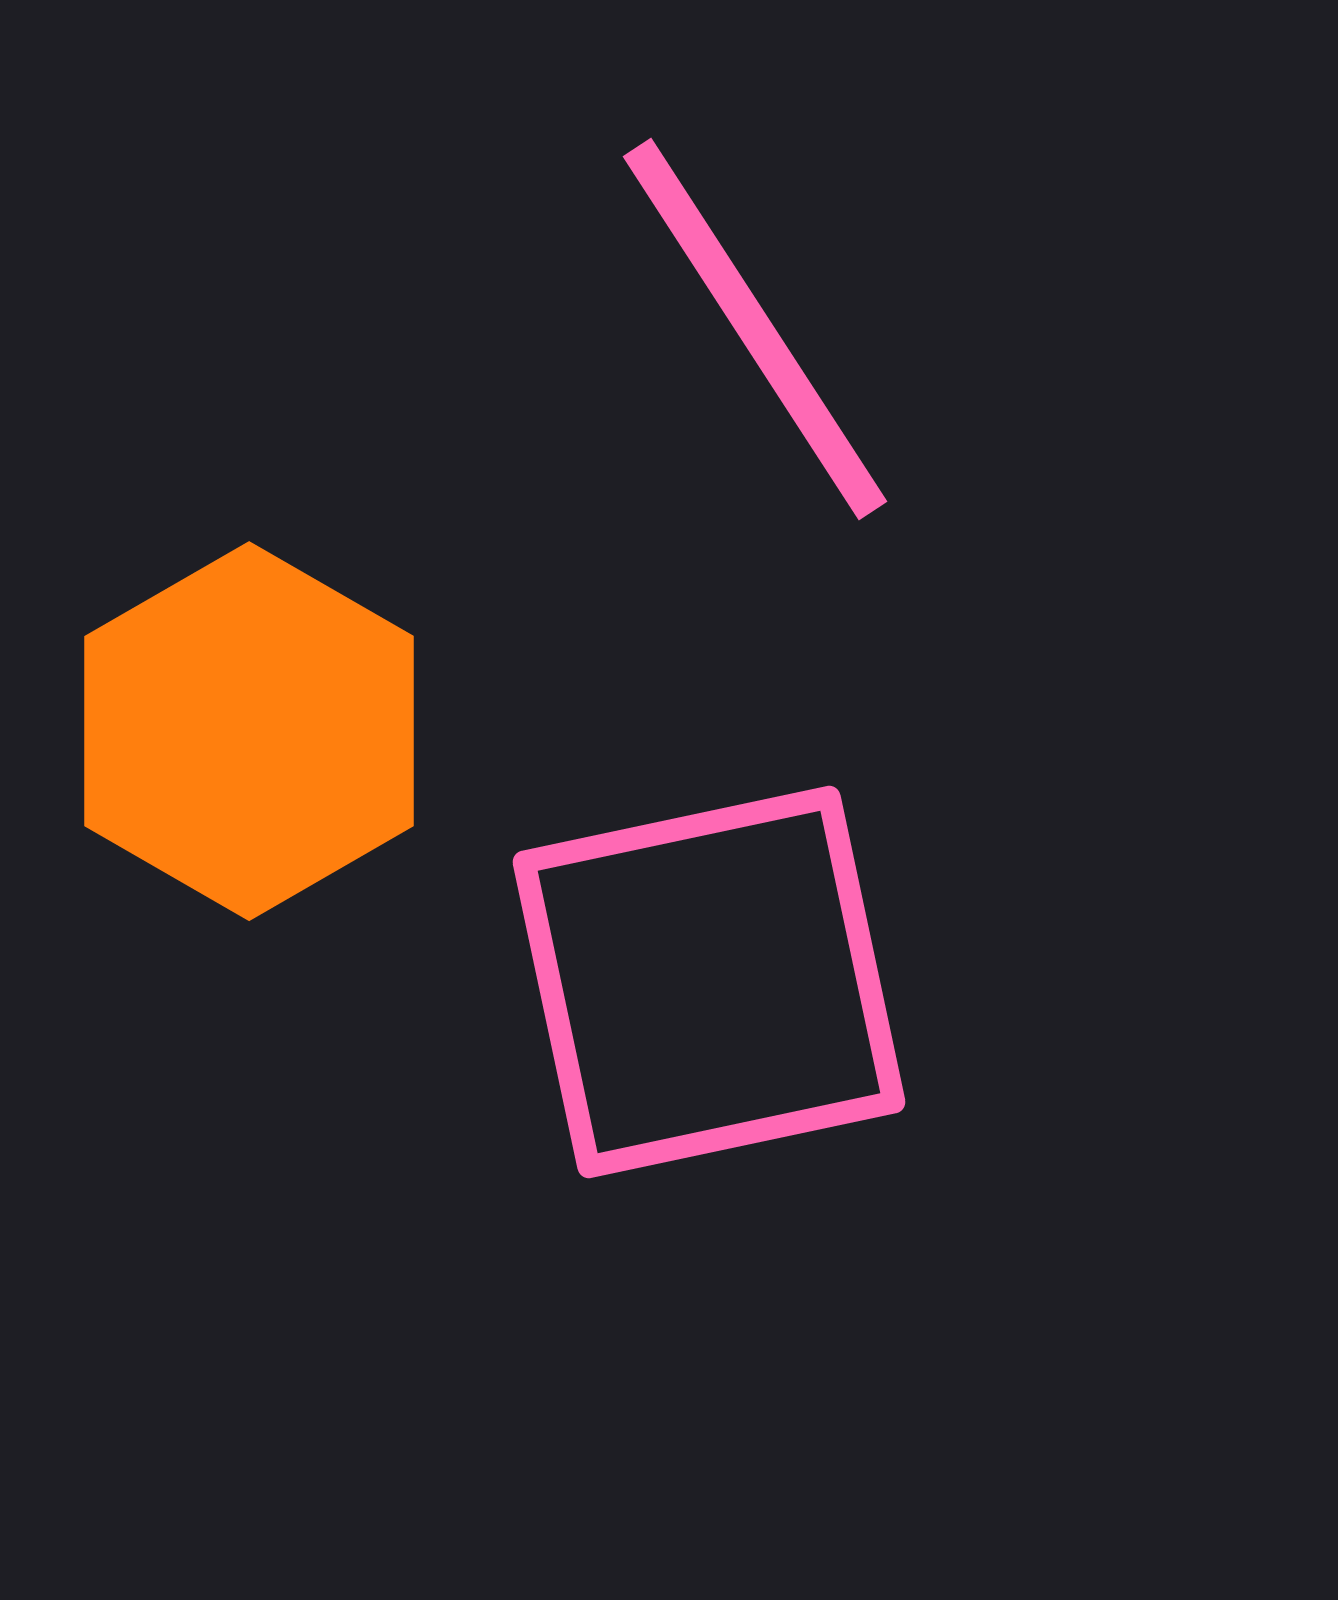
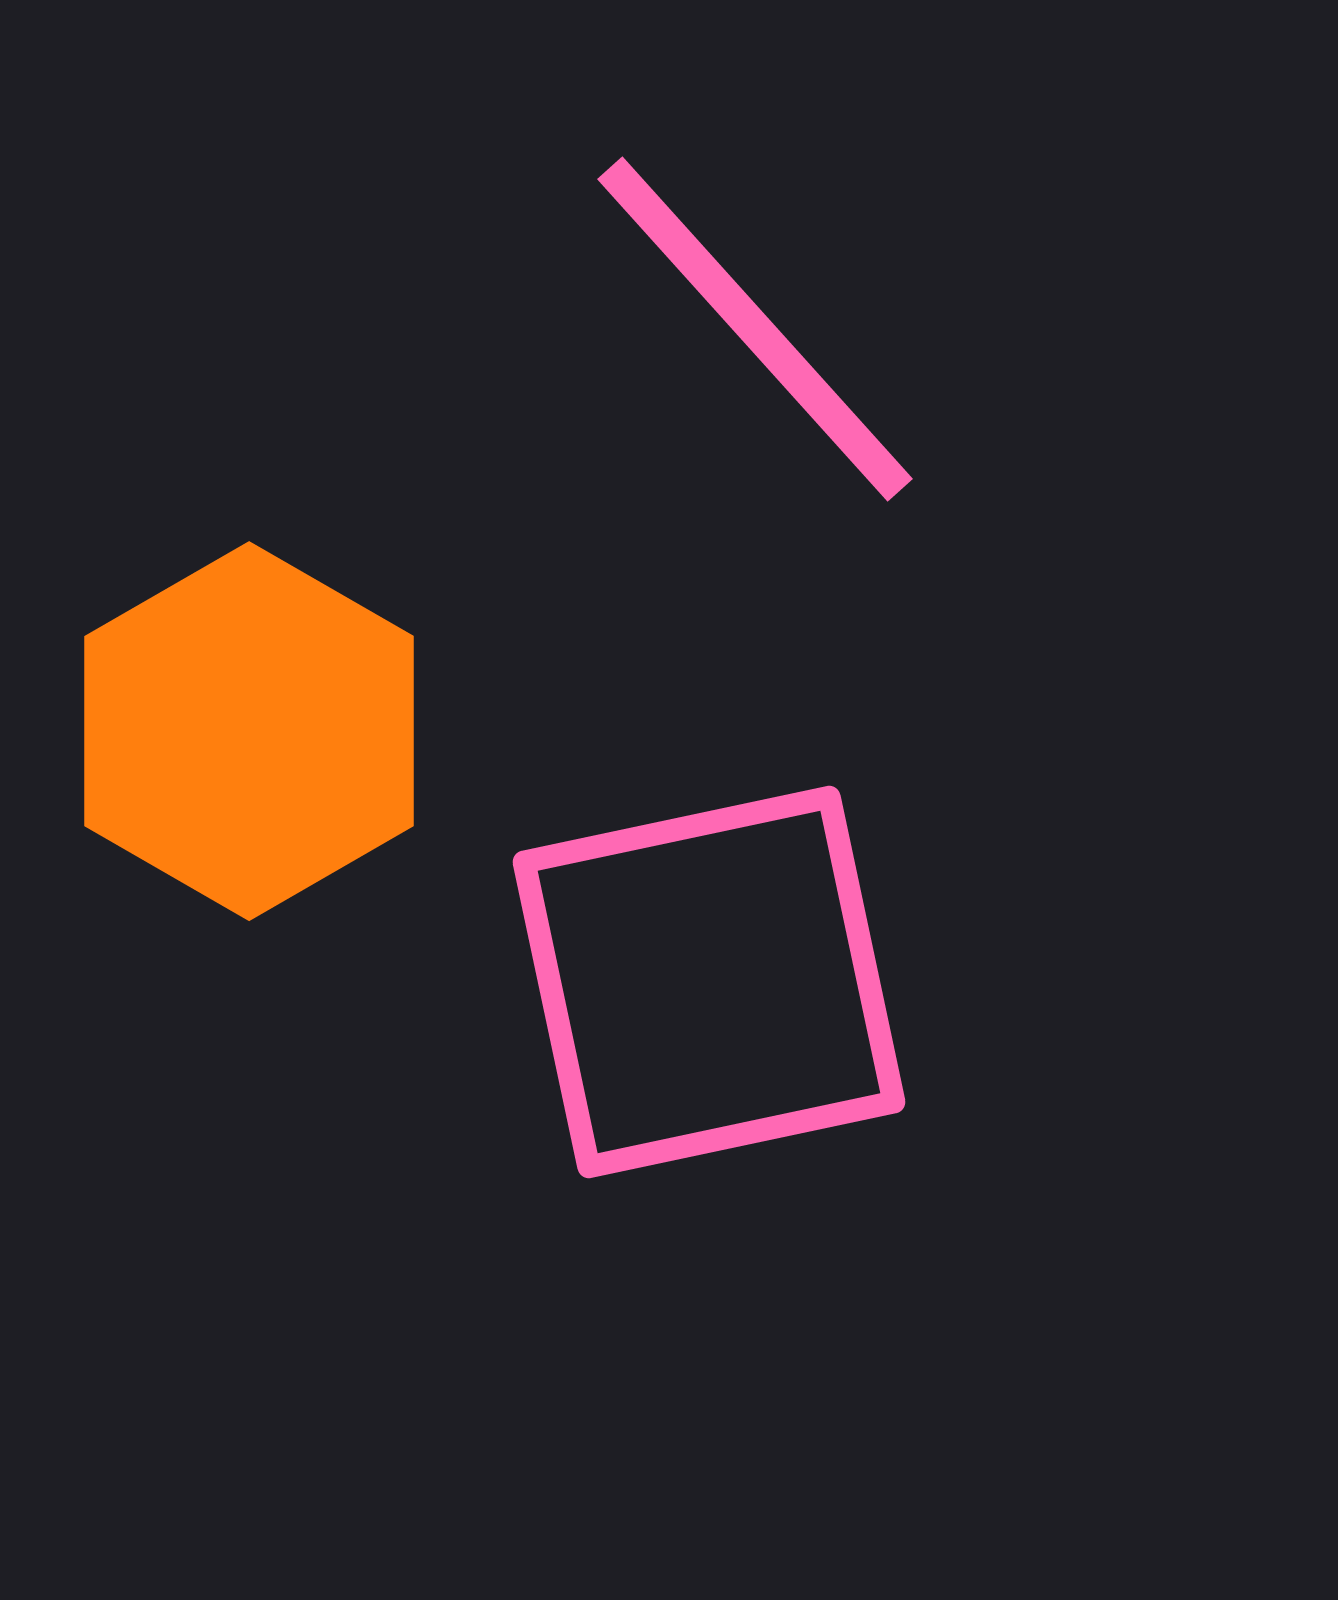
pink line: rotated 9 degrees counterclockwise
